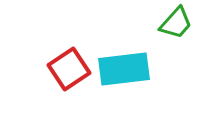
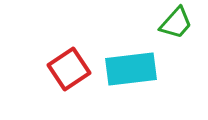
cyan rectangle: moved 7 px right
